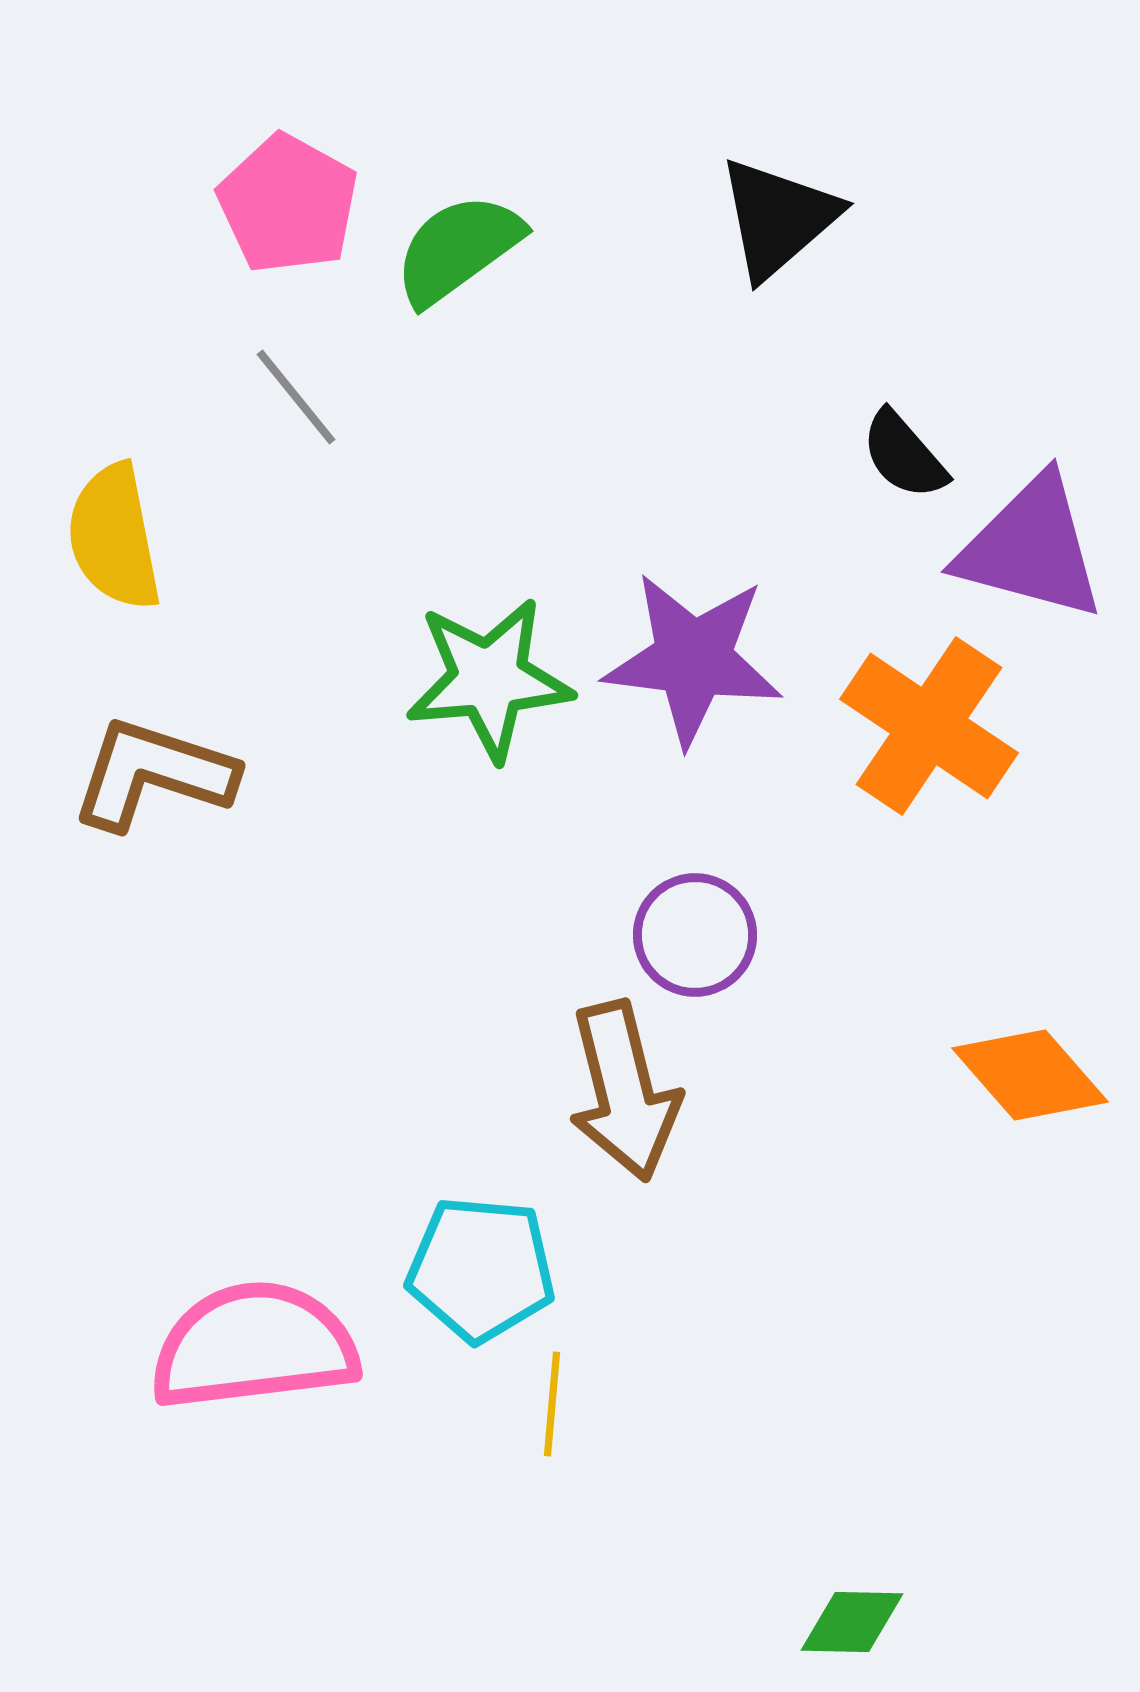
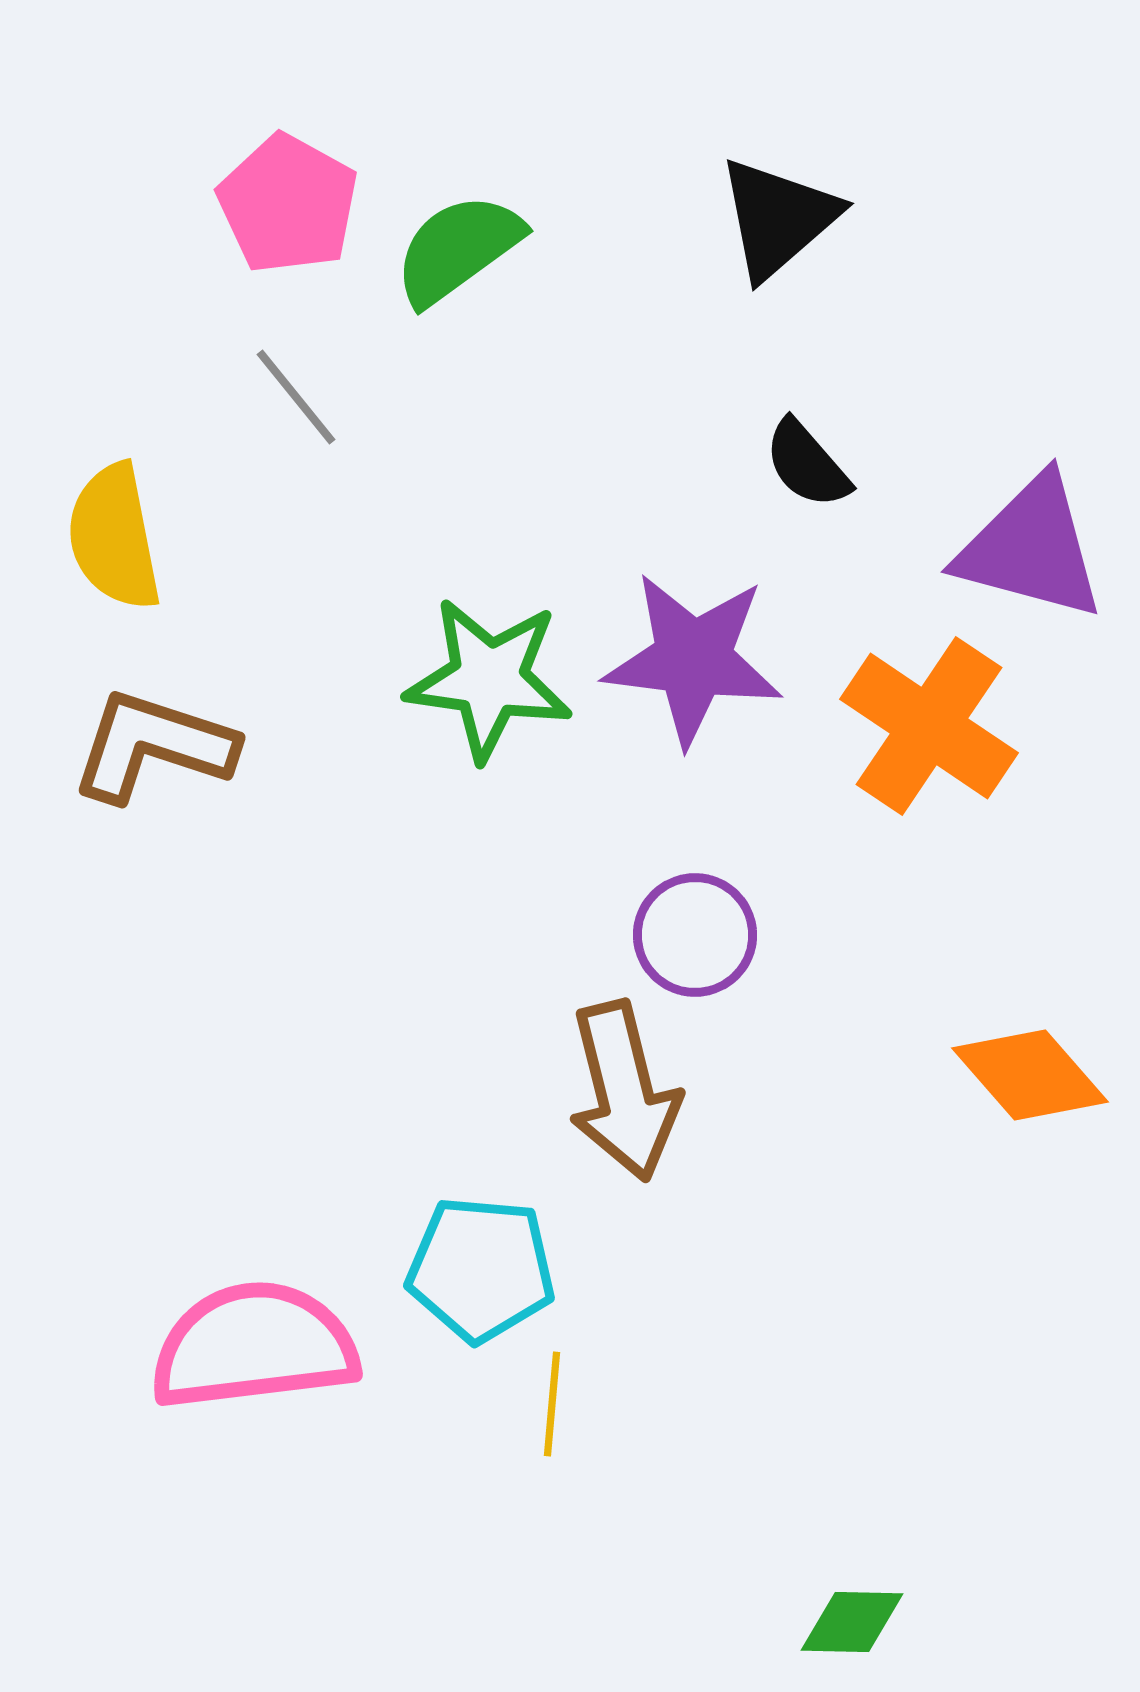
black semicircle: moved 97 px left, 9 px down
green star: rotated 13 degrees clockwise
brown L-shape: moved 28 px up
